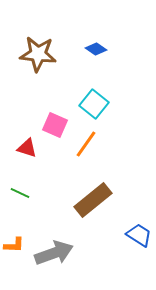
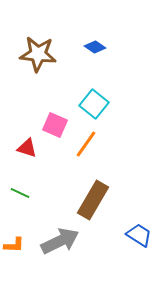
blue diamond: moved 1 px left, 2 px up
brown rectangle: rotated 21 degrees counterclockwise
gray arrow: moved 6 px right, 12 px up; rotated 6 degrees counterclockwise
